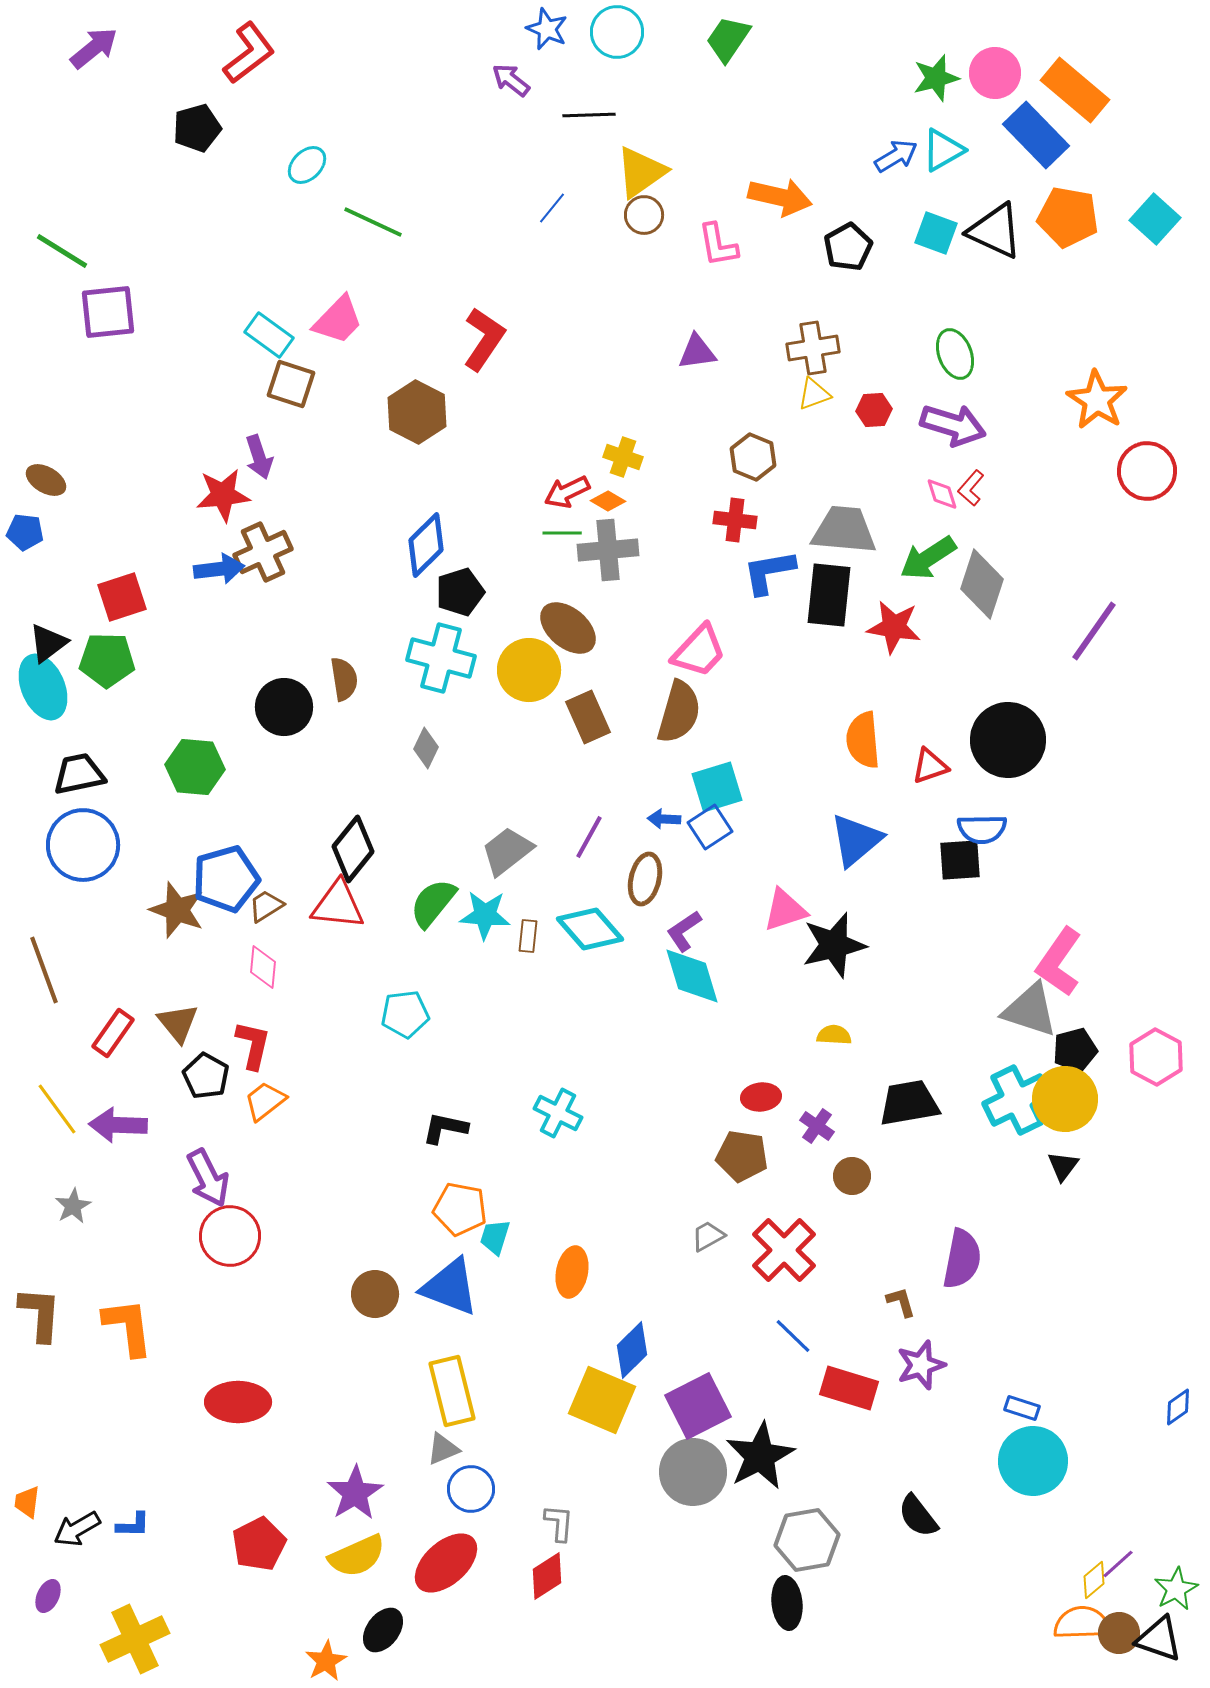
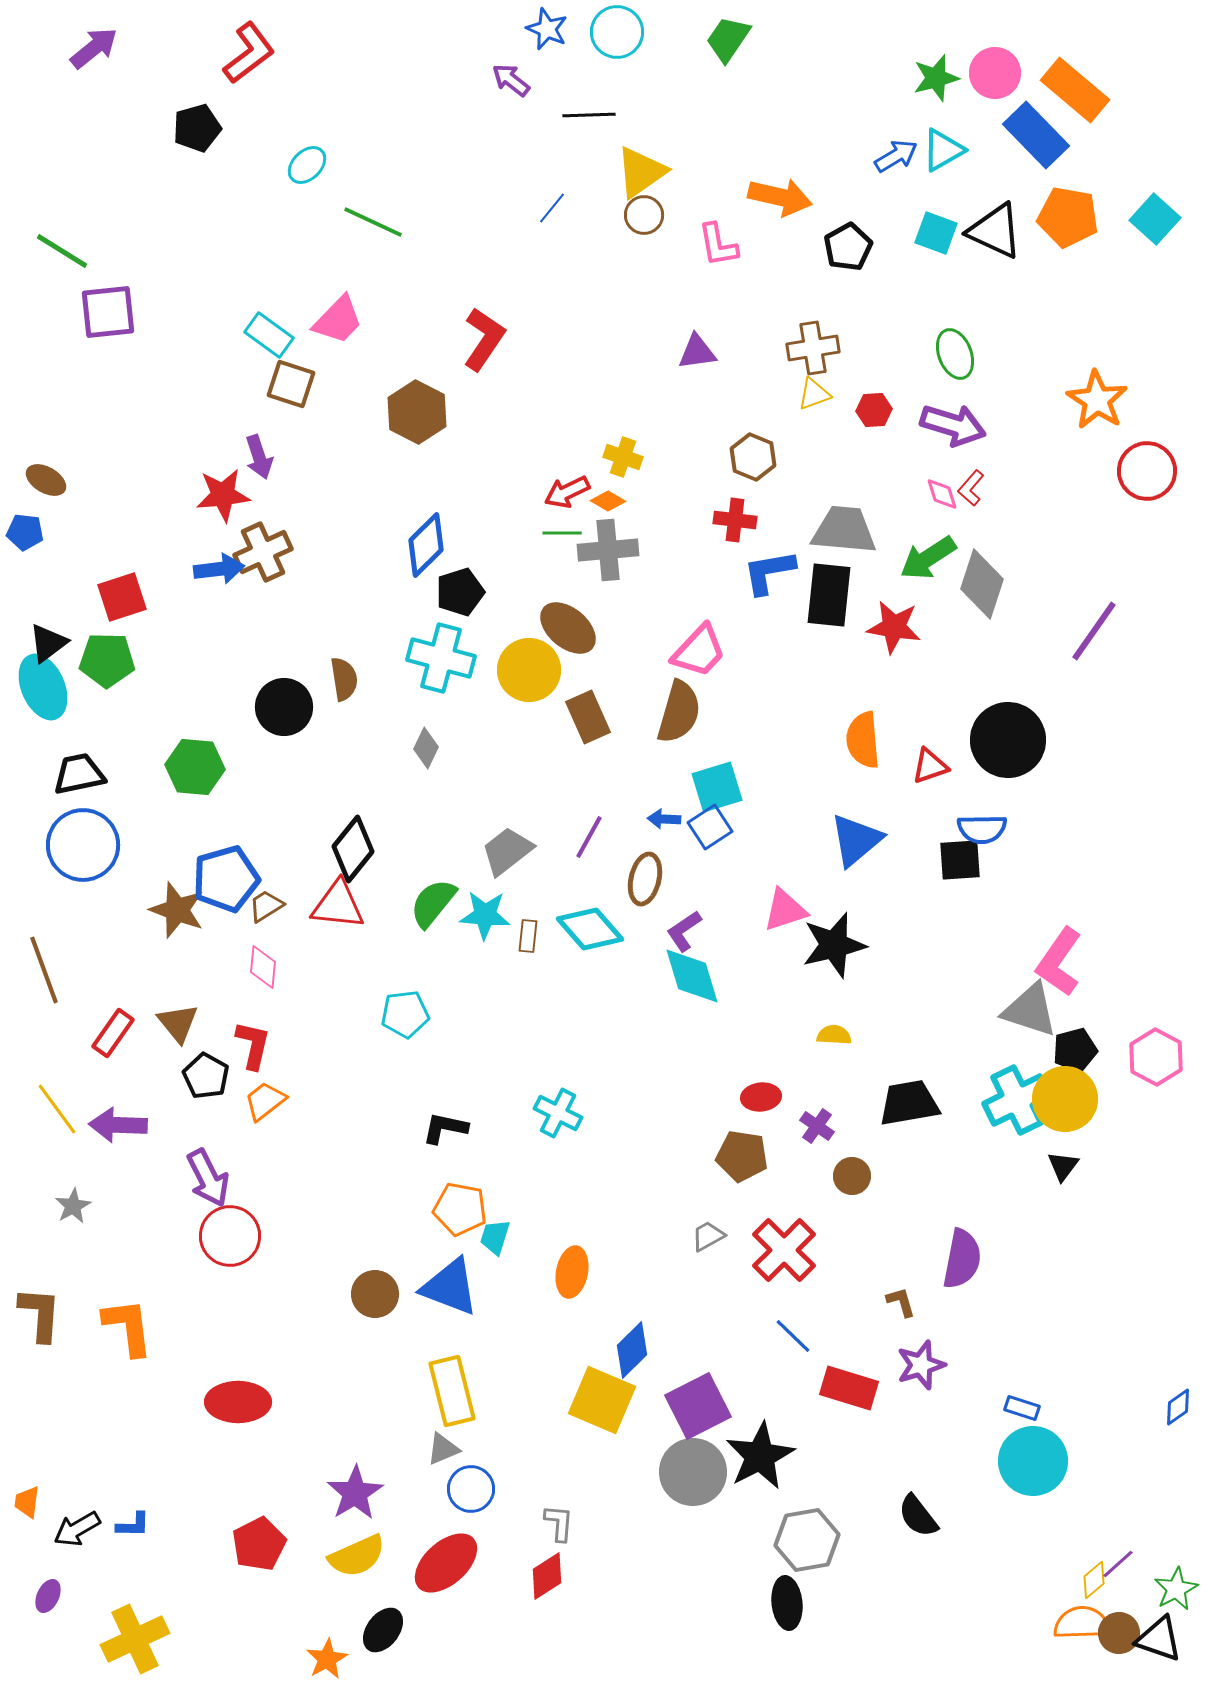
orange star at (326, 1661): moved 1 px right, 2 px up
